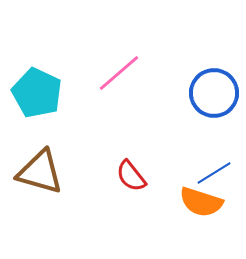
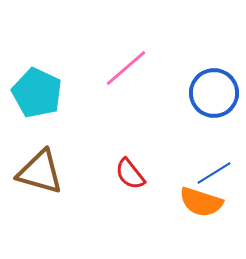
pink line: moved 7 px right, 5 px up
red semicircle: moved 1 px left, 2 px up
